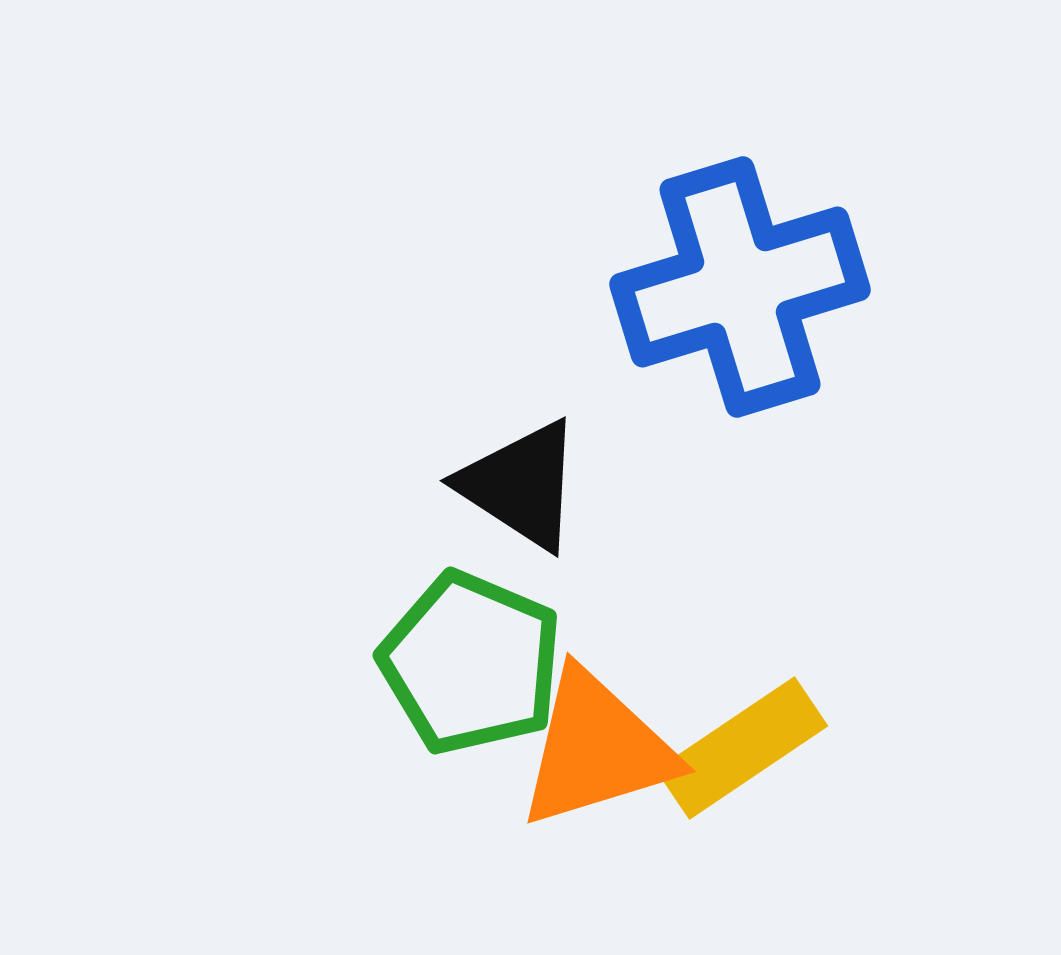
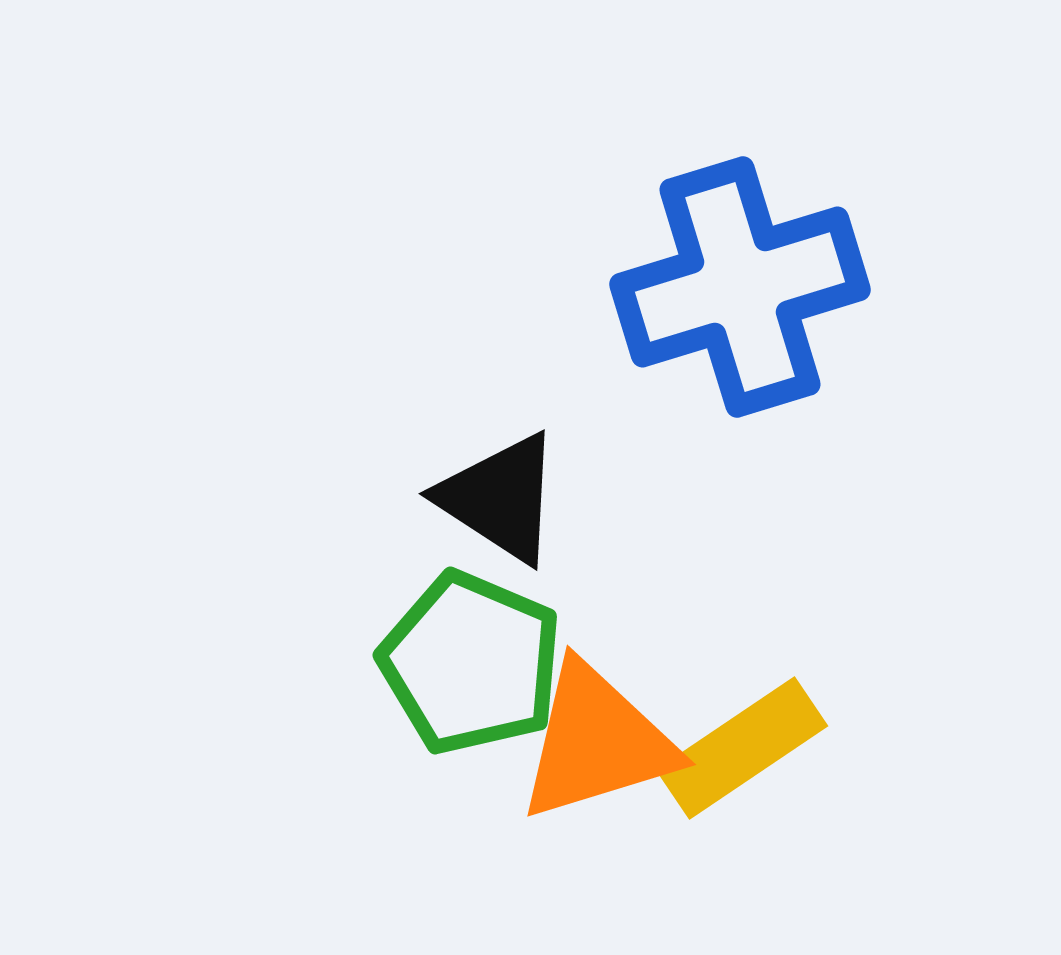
black triangle: moved 21 px left, 13 px down
orange triangle: moved 7 px up
